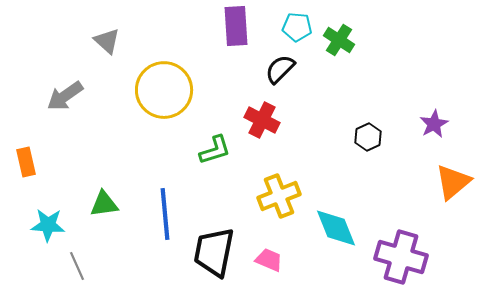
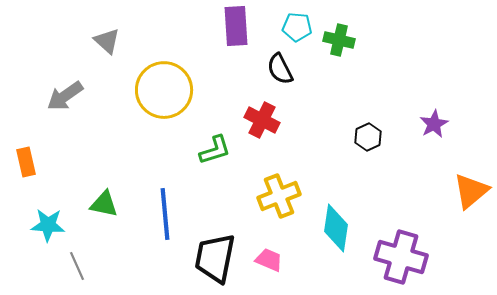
green cross: rotated 20 degrees counterclockwise
black semicircle: rotated 72 degrees counterclockwise
orange triangle: moved 18 px right, 9 px down
green triangle: rotated 20 degrees clockwise
cyan diamond: rotated 30 degrees clockwise
black trapezoid: moved 1 px right, 6 px down
